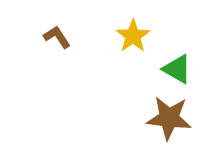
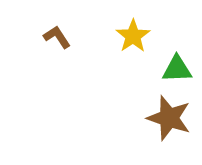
green triangle: rotated 32 degrees counterclockwise
brown star: rotated 12 degrees clockwise
